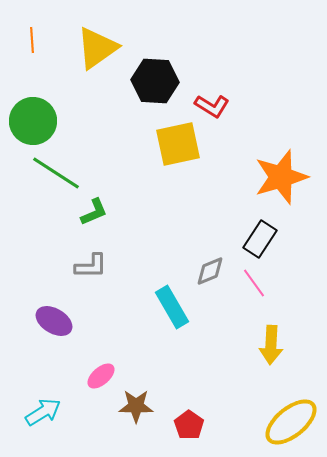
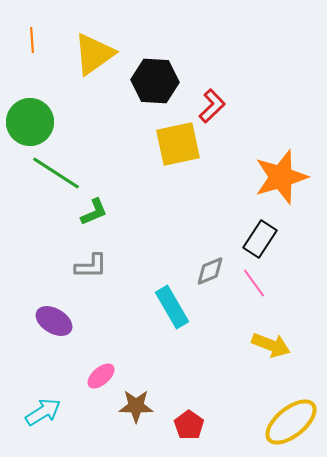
yellow triangle: moved 3 px left, 6 px down
red L-shape: rotated 76 degrees counterclockwise
green circle: moved 3 px left, 1 px down
yellow arrow: rotated 72 degrees counterclockwise
